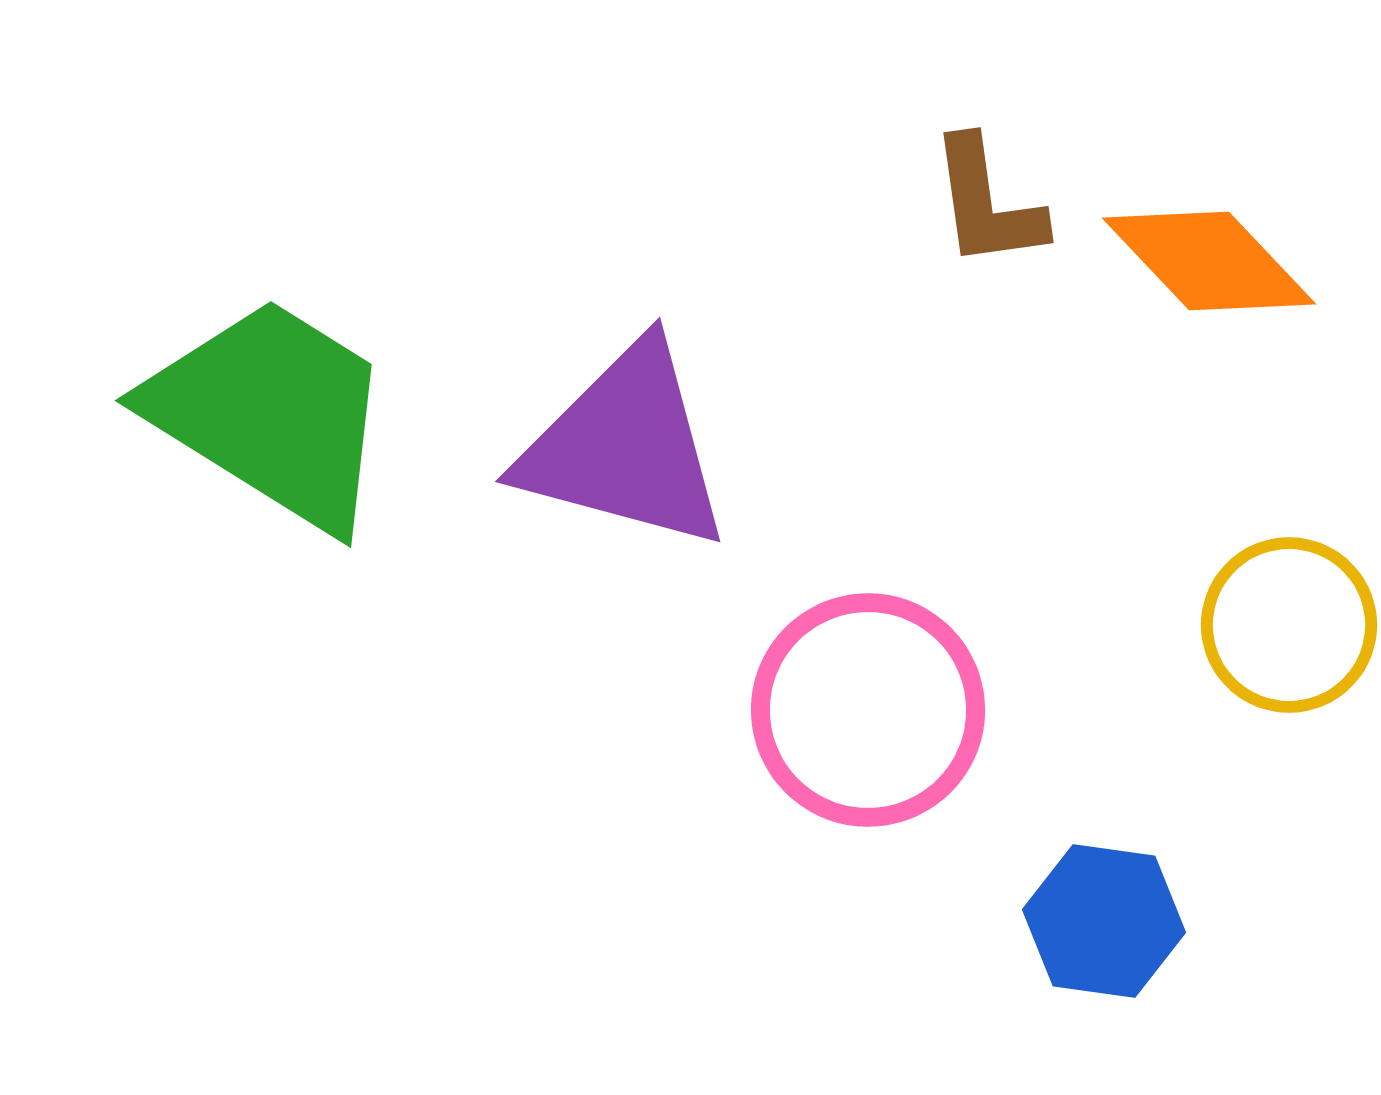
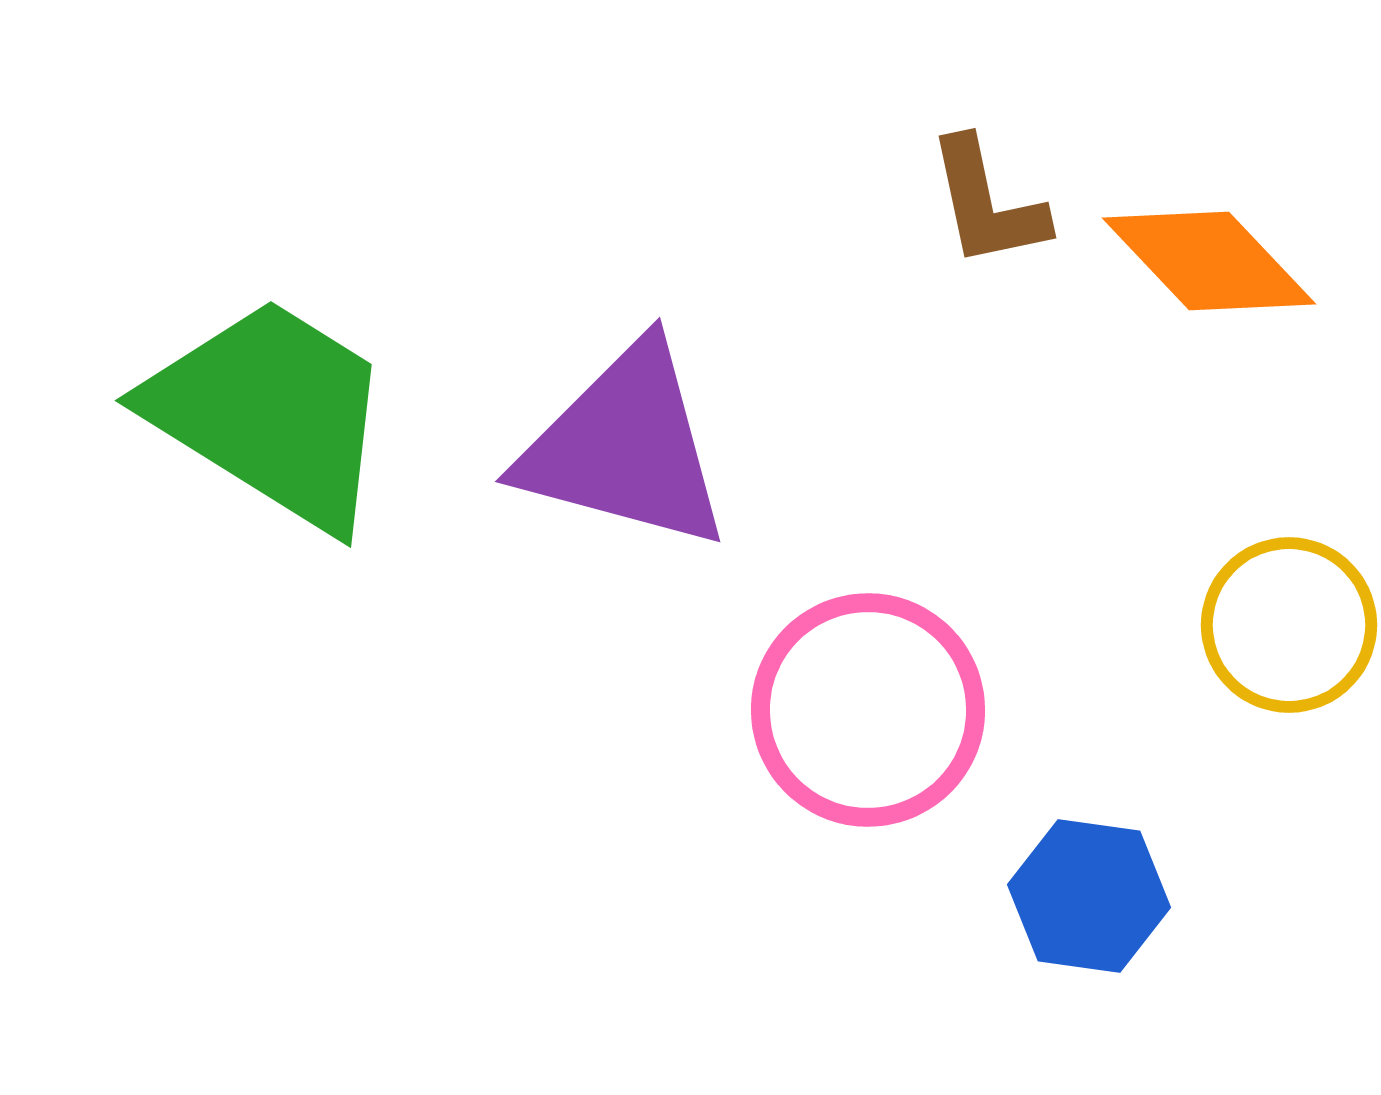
brown L-shape: rotated 4 degrees counterclockwise
blue hexagon: moved 15 px left, 25 px up
